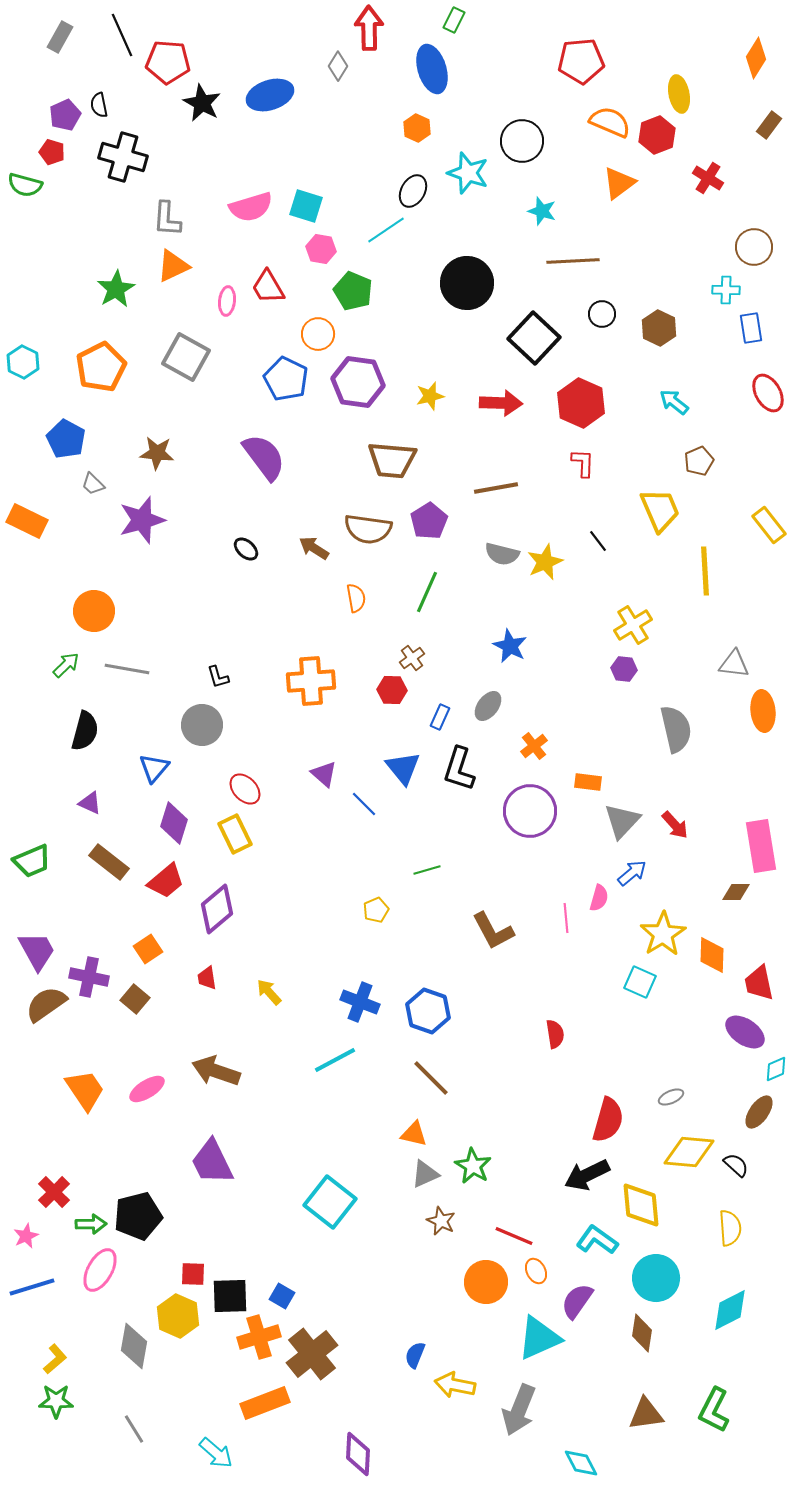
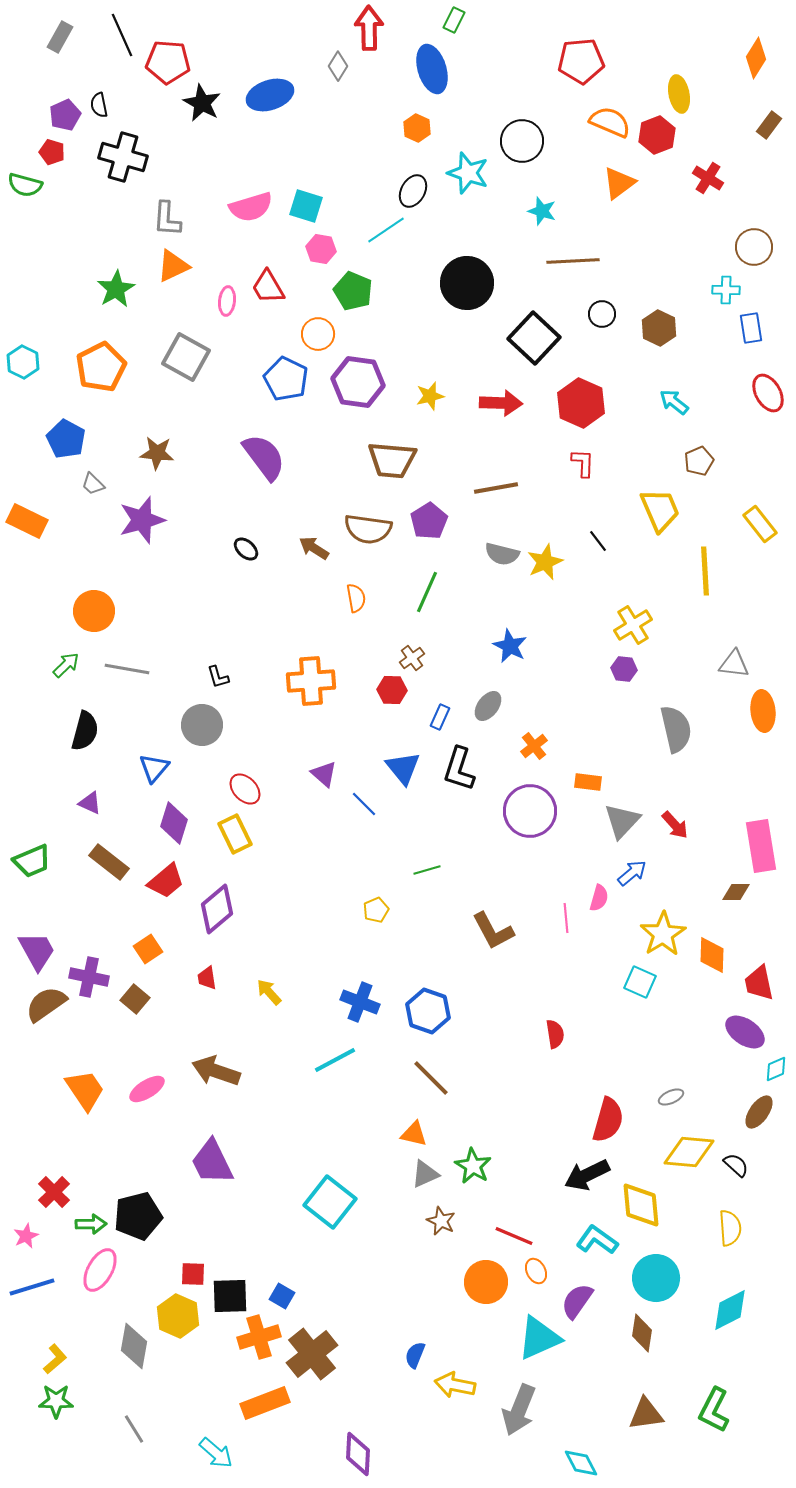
yellow rectangle at (769, 525): moved 9 px left, 1 px up
